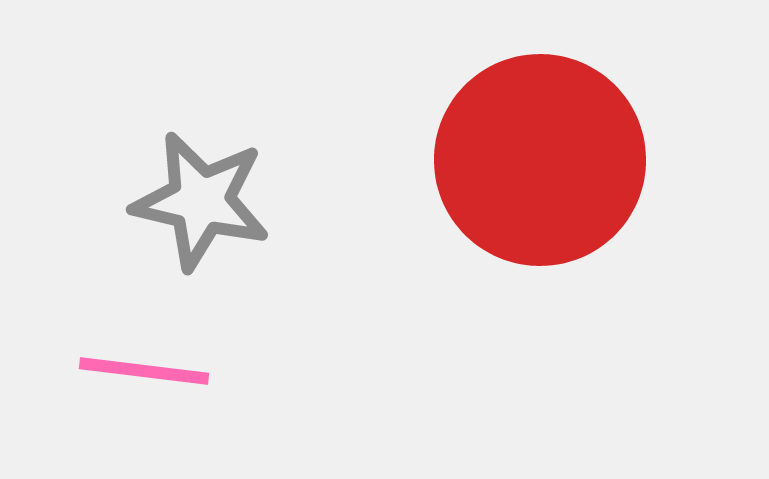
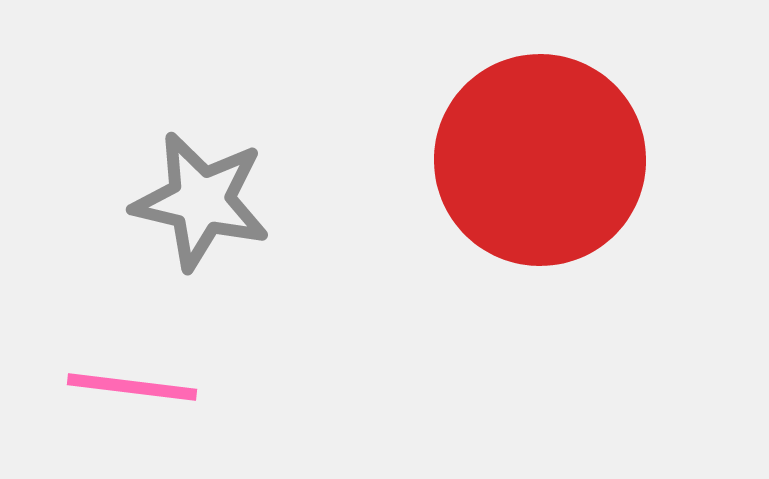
pink line: moved 12 px left, 16 px down
